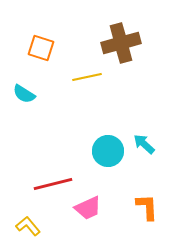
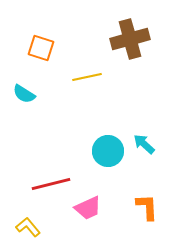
brown cross: moved 9 px right, 4 px up
red line: moved 2 px left
yellow L-shape: moved 1 px down
